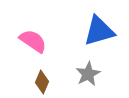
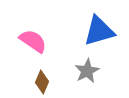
gray star: moved 1 px left, 3 px up
